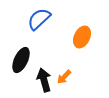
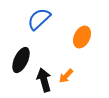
orange arrow: moved 2 px right, 1 px up
